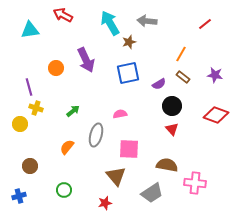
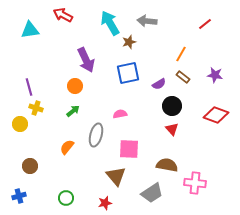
orange circle: moved 19 px right, 18 px down
green circle: moved 2 px right, 8 px down
